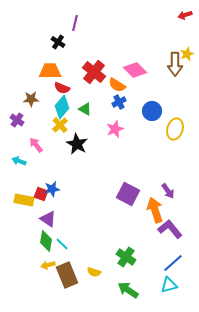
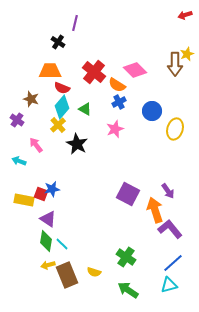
brown star: rotated 21 degrees clockwise
yellow cross: moved 2 px left
